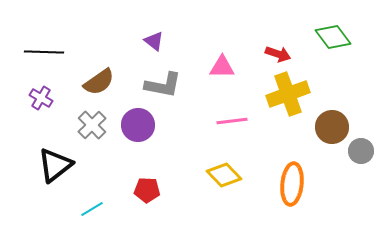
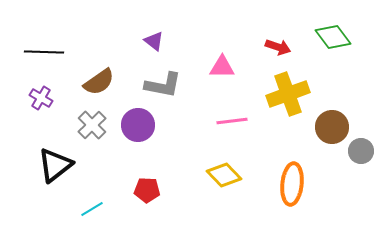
red arrow: moved 7 px up
